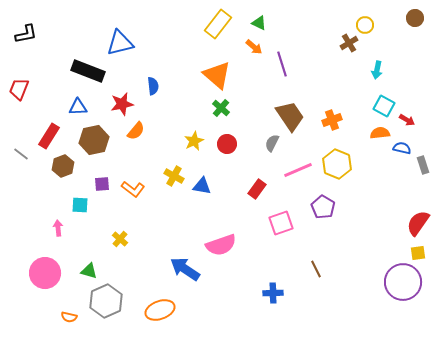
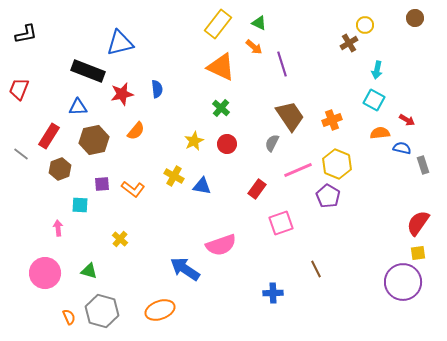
orange triangle at (217, 75): moved 4 px right, 8 px up; rotated 16 degrees counterclockwise
blue semicircle at (153, 86): moved 4 px right, 3 px down
red star at (122, 104): moved 10 px up
cyan square at (384, 106): moved 10 px left, 6 px up
brown hexagon at (63, 166): moved 3 px left, 3 px down
purple pentagon at (323, 207): moved 5 px right, 11 px up
gray hexagon at (106, 301): moved 4 px left, 10 px down; rotated 20 degrees counterclockwise
orange semicircle at (69, 317): rotated 126 degrees counterclockwise
